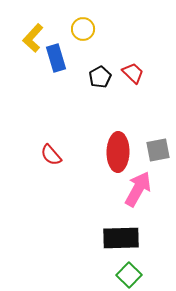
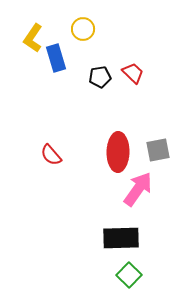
yellow L-shape: rotated 8 degrees counterclockwise
black pentagon: rotated 20 degrees clockwise
pink arrow: rotated 6 degrees clockwise
